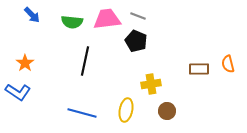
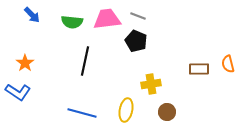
brown circle: moved 1 px down
